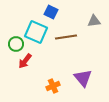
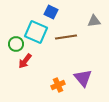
orange cross: moved 5 px right, 1 px up
